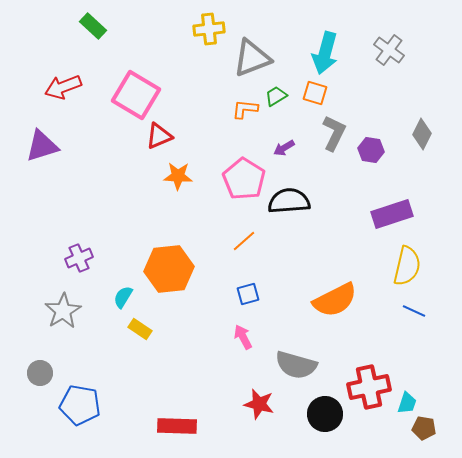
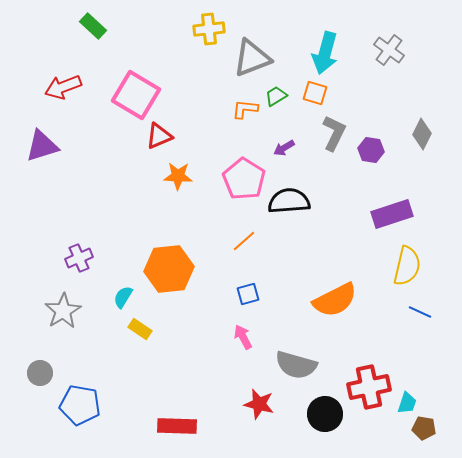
blue line: moved 6 px right, 1 px down
